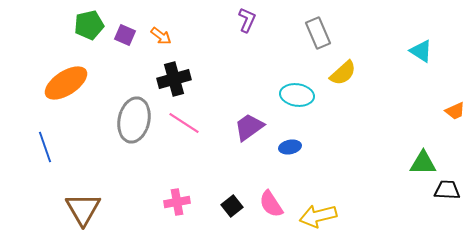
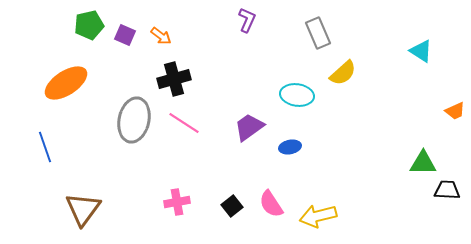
brown triangle: rotated 6 degrees clockwise
